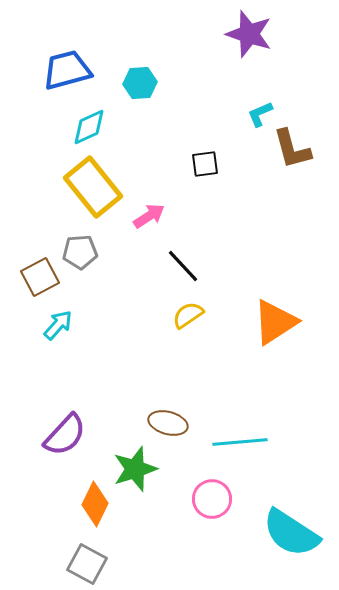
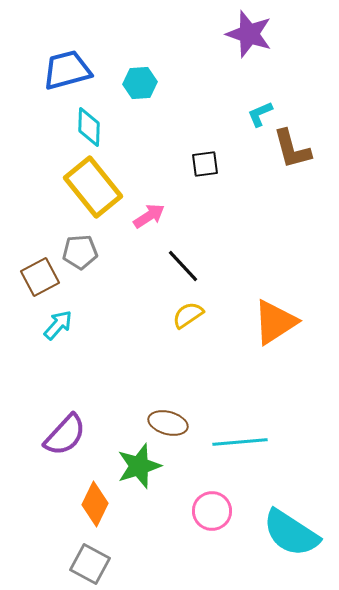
cyan diamond: rotated 63 degrees counterclockwise
green star: moved 4 px right, 3 px up
pink circle: moved 12 px down
gray square: moved 3 px right
